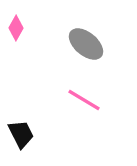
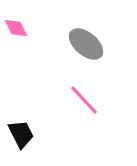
pink diamond: rotated 55 degrees counterclockwise
pink line: rotated 16 degrees clockwise
